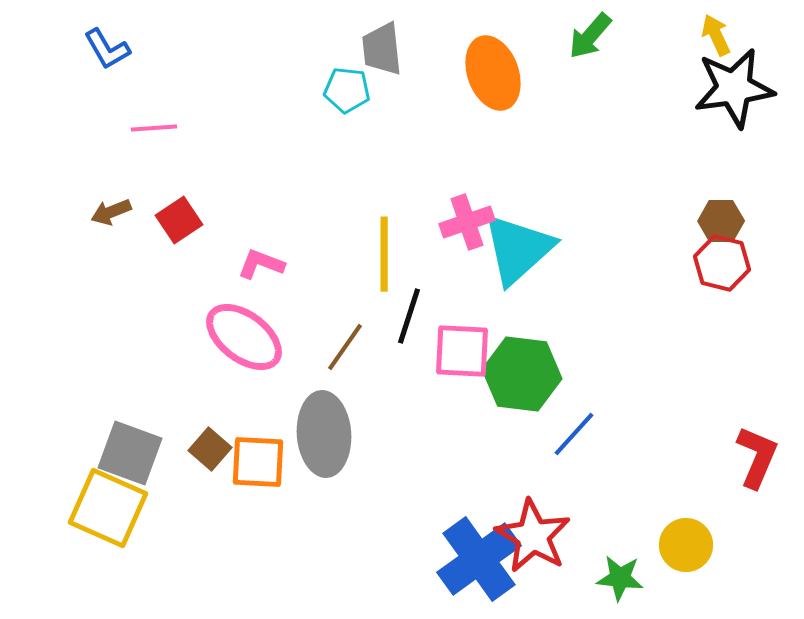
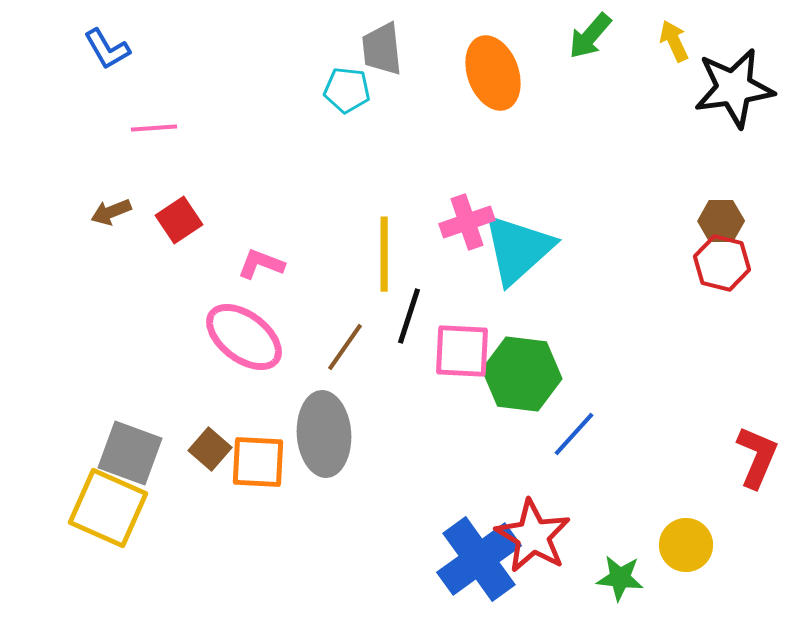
yellow arrow: moved 42 px left, 6 px down
